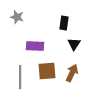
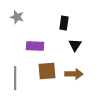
black triangle: moved 1 px right, 1 px down
brown arrow: moved 2 px right, 1 px down; rotated 66 degrees clockwise
gray line: moved 5 px left, 1 px down
